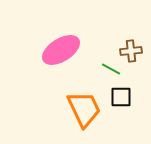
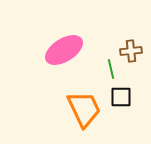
pink ellipse: moved 3 px right
green line: rotated 48 degrees clockwise
